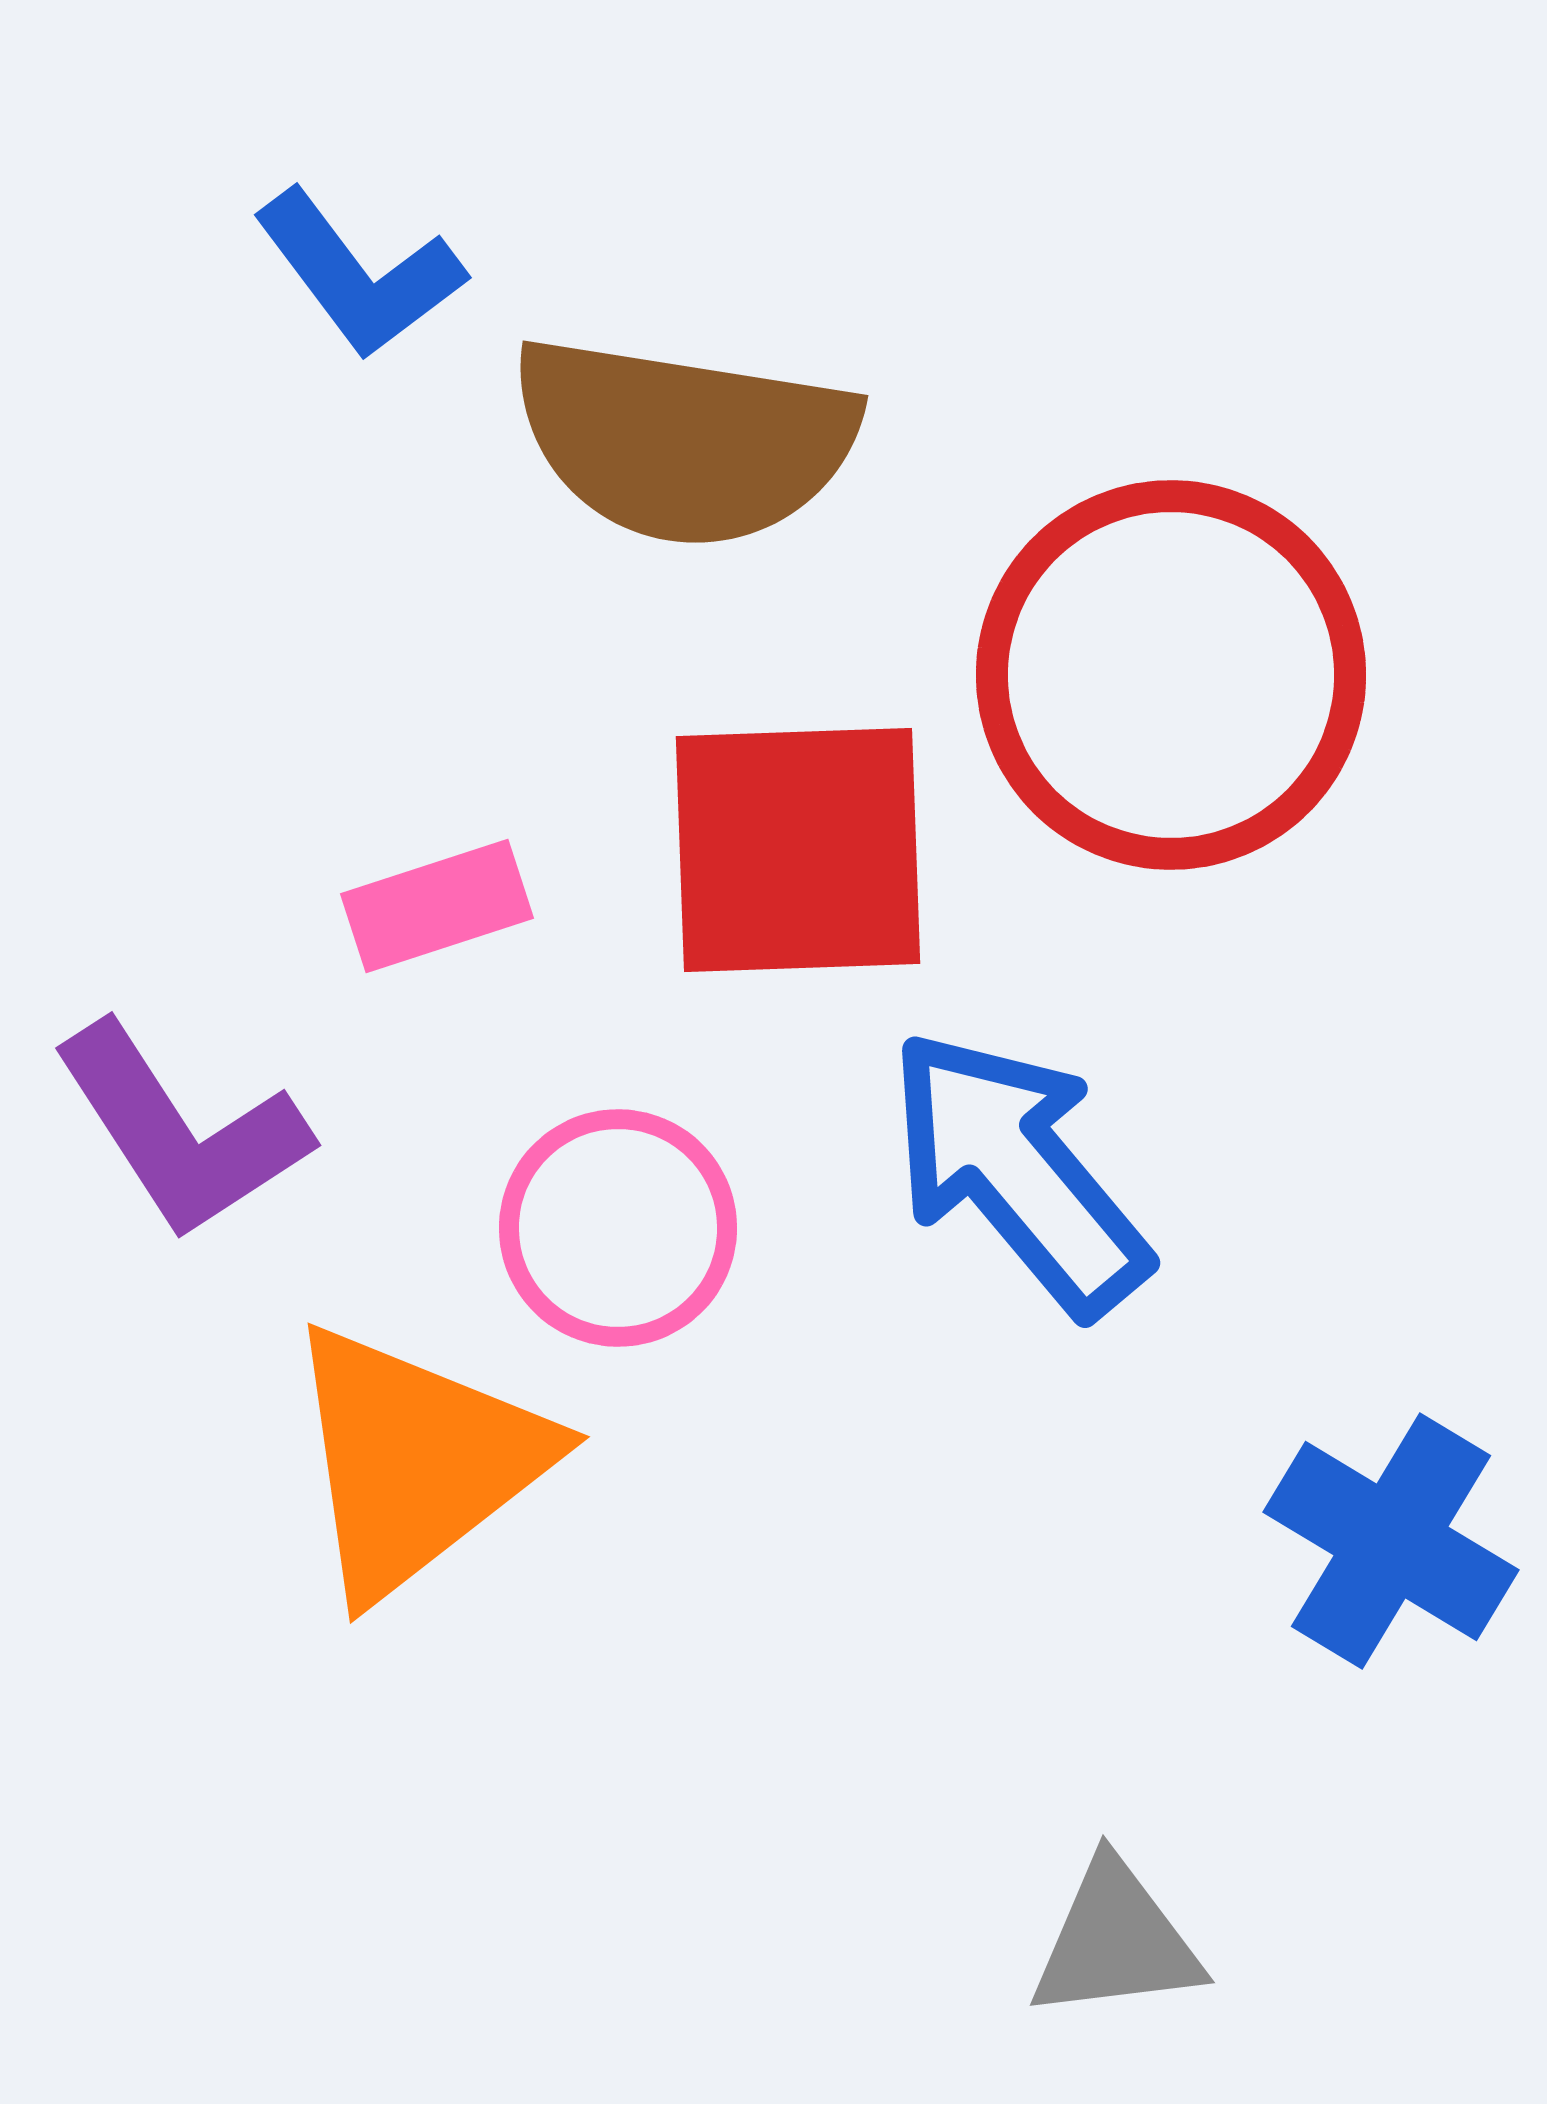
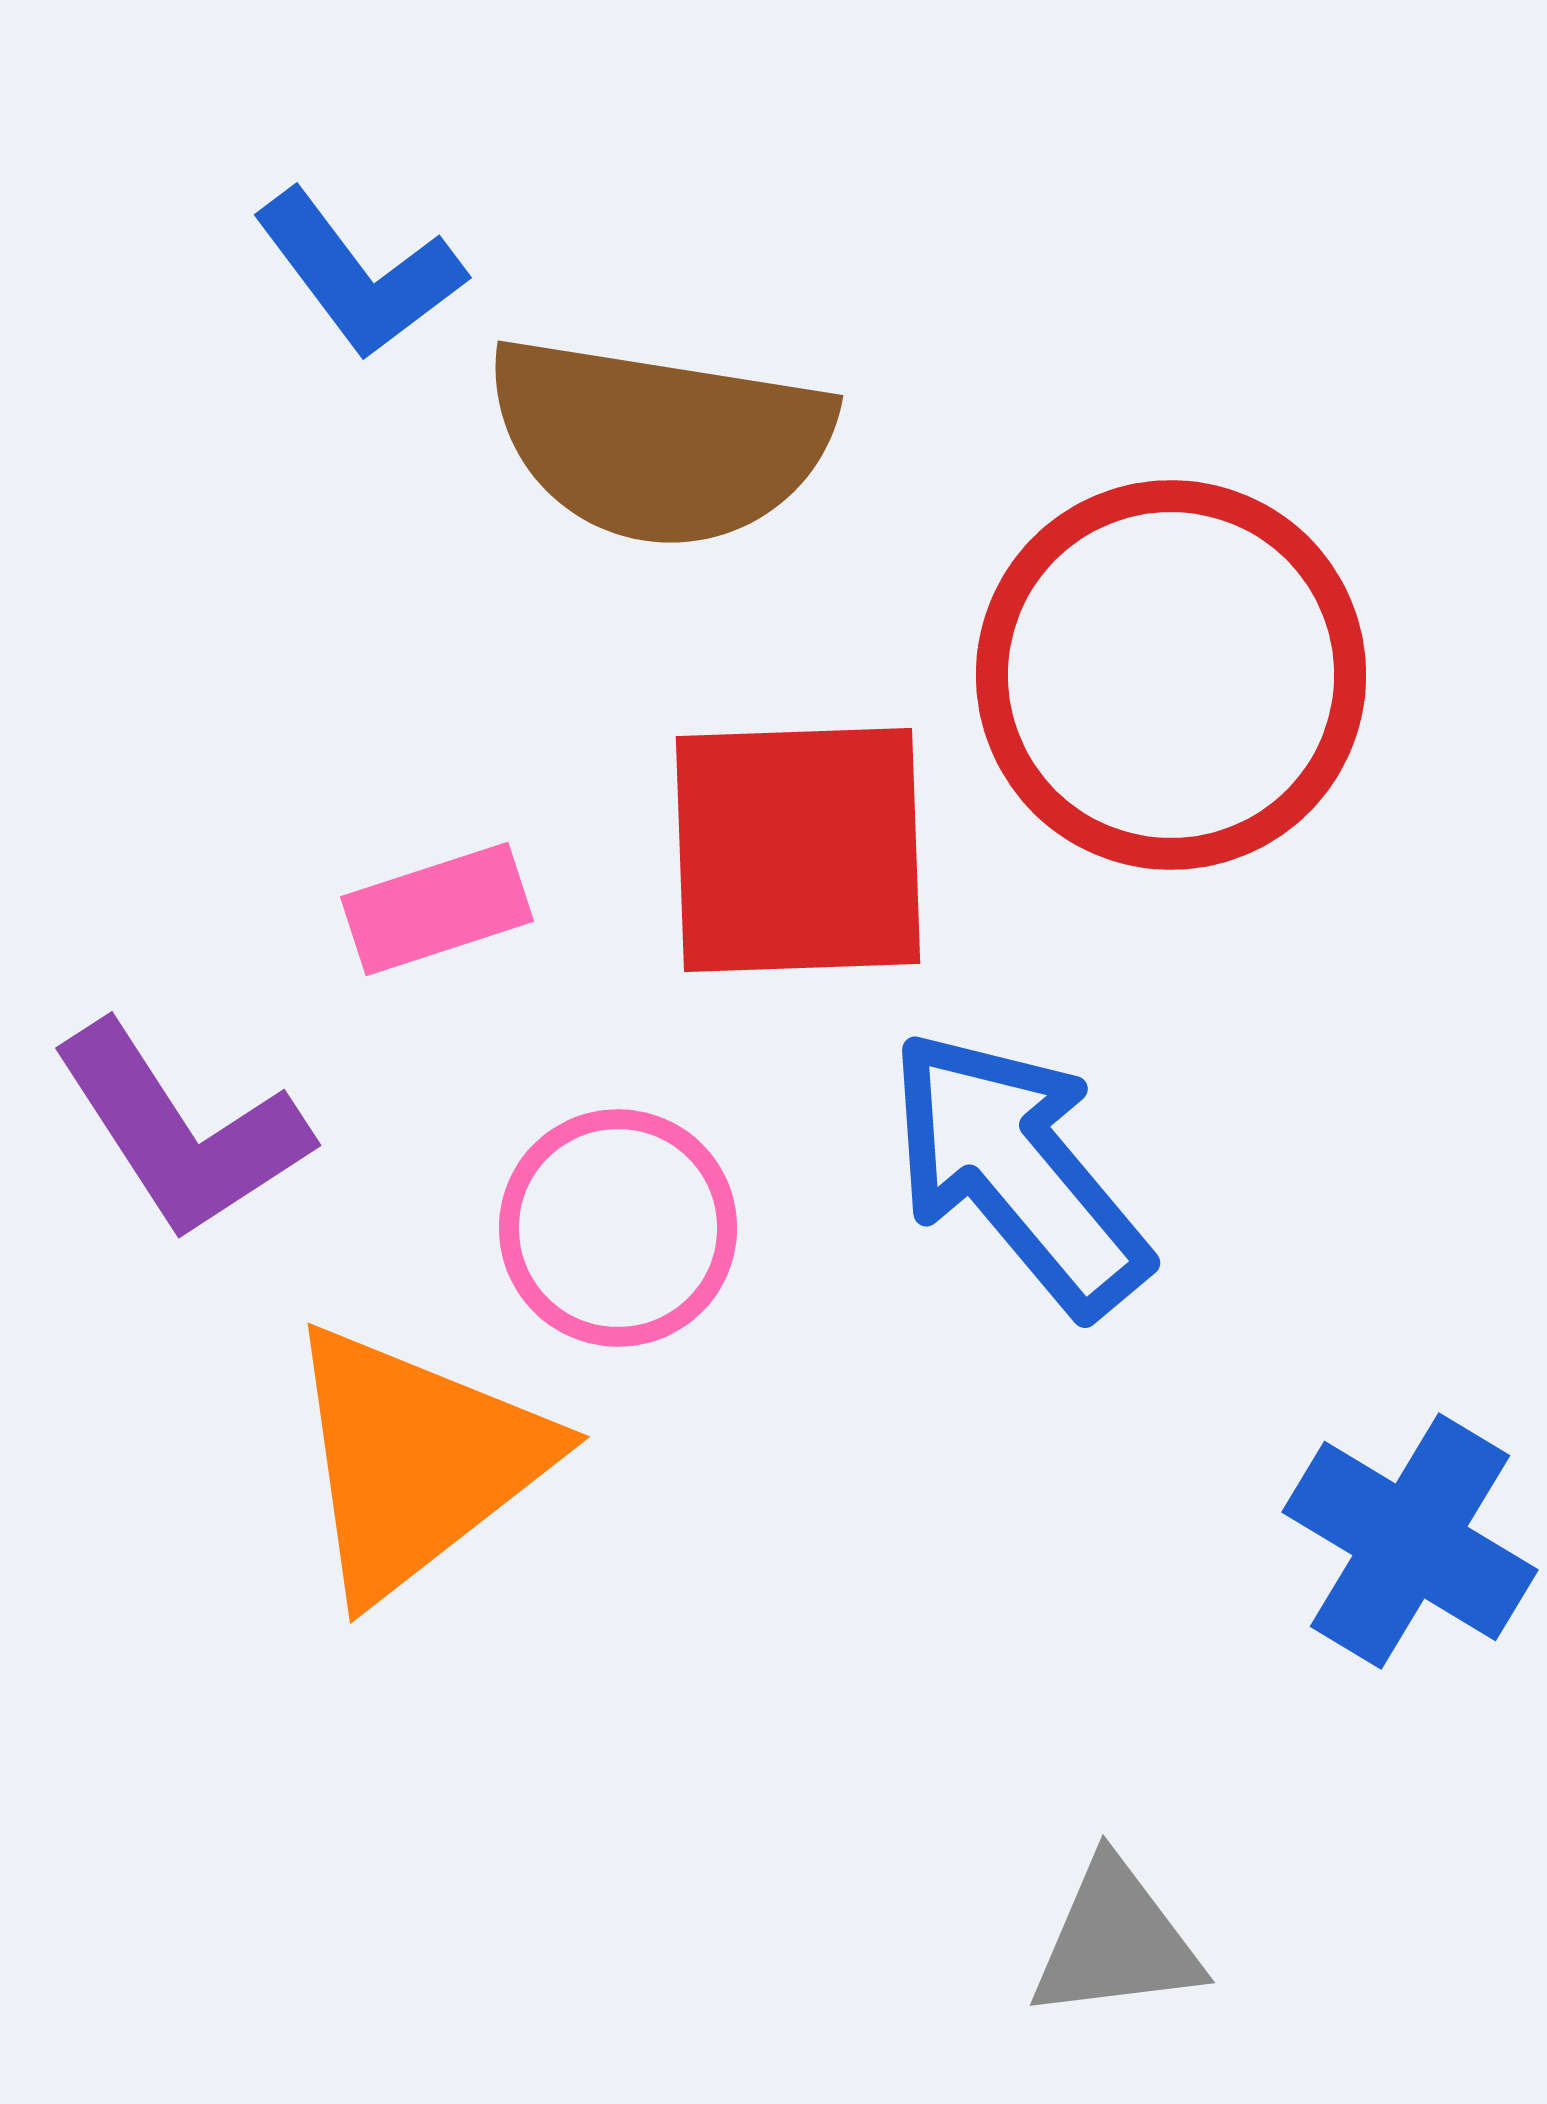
brown semicircle: moved 25 px left
pink rectangle: moved 3 px down
blue cross: moved 19 px right
